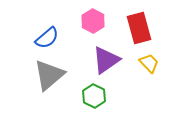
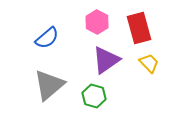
pink hexagon: moved 4 px right, 1 px down
gray triangle: moved 10 px down
green hexagon: rotated 10 degrees counterclockwise
